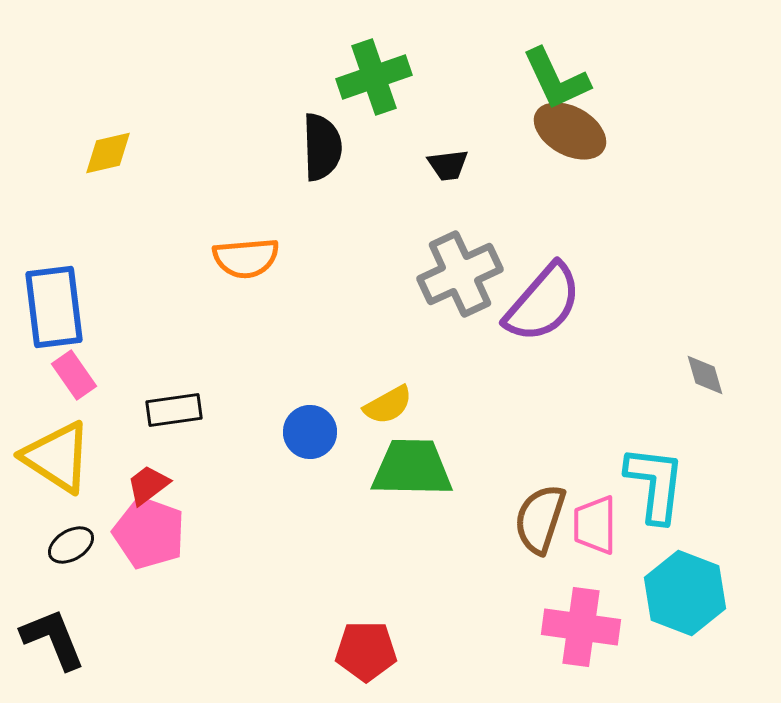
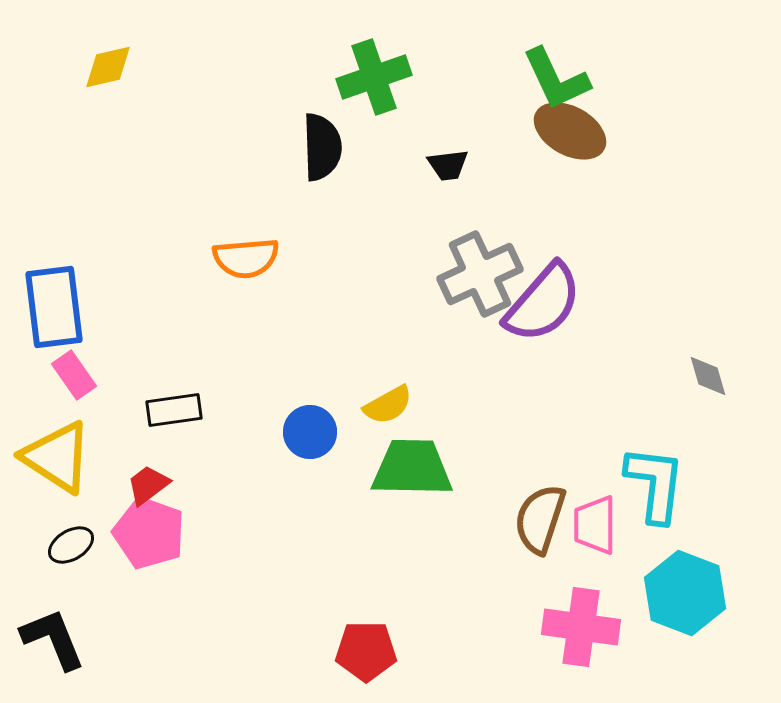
yellow diamond: moved 86 px up
gray cross: moved 20 px right
gray diamond: moved 3 px right, 1 px down
